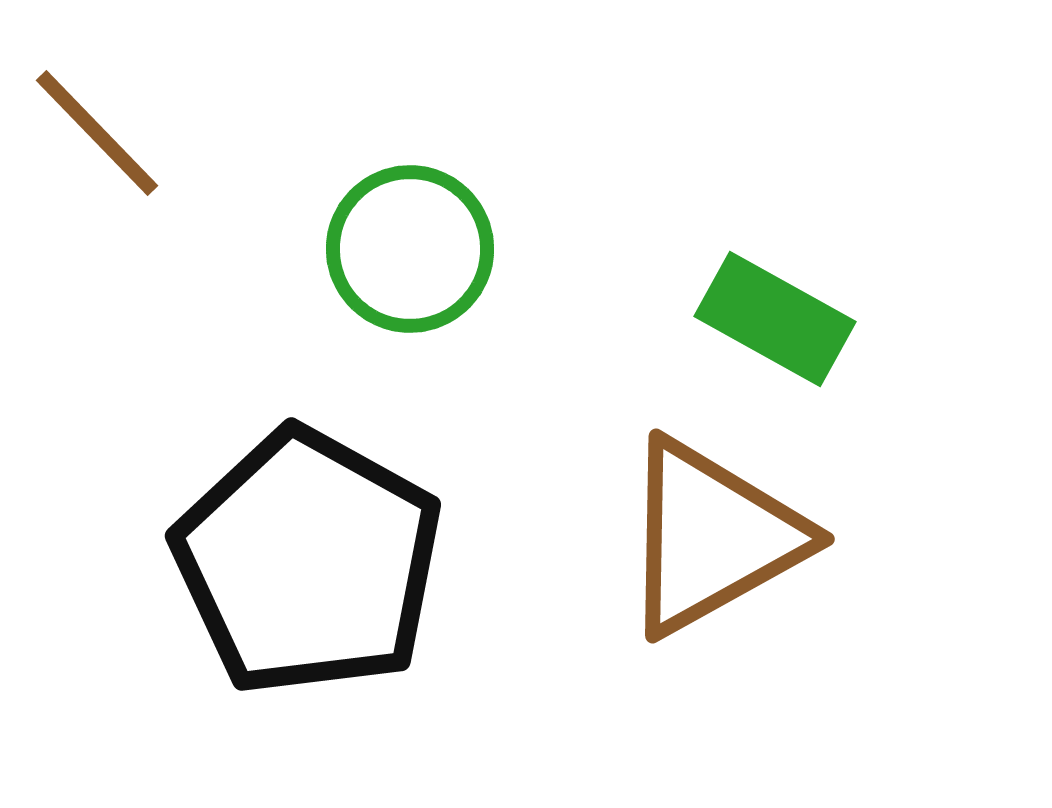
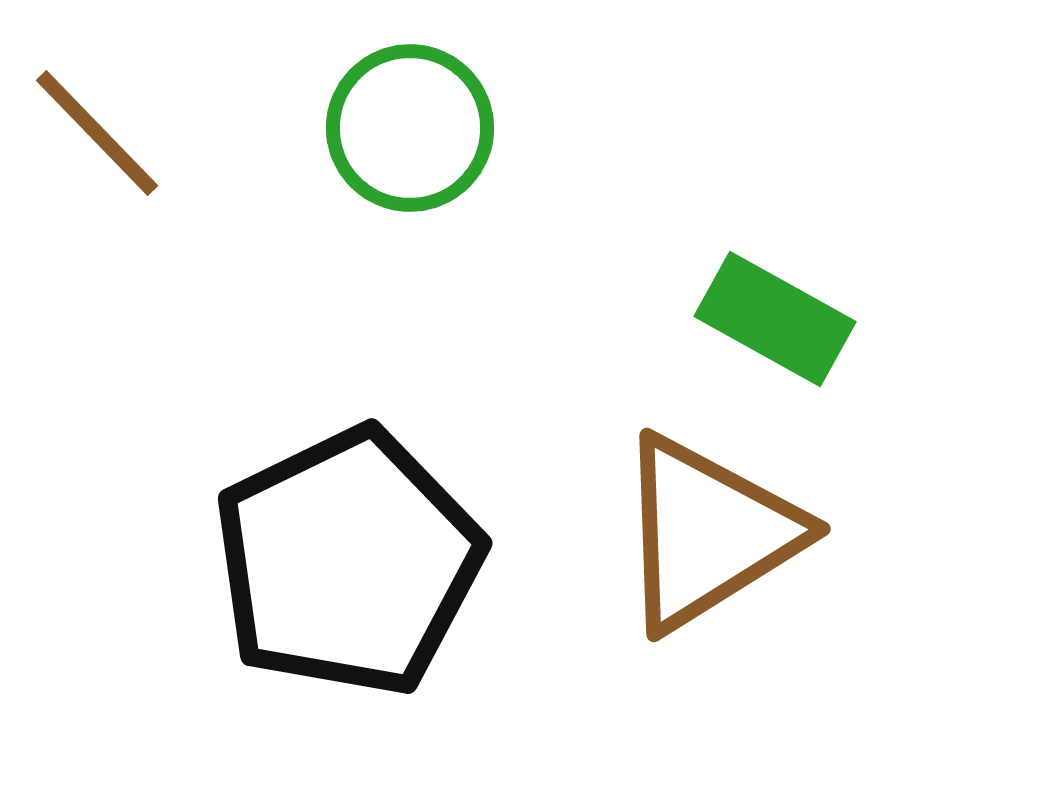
green circle: moved 121 px up
brown triangle: moved 4 px left, 4 px up; rotated 3 degrees counterclockwise
black pentagon: moved 40 px right; rotated 17 degrees clockwise
